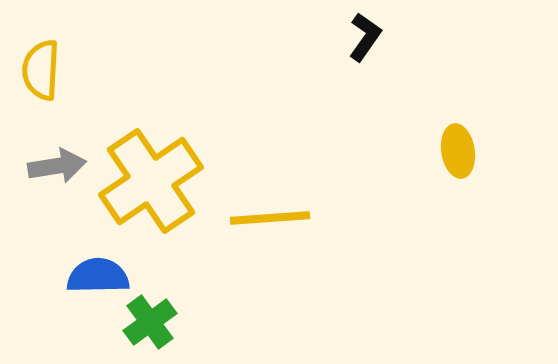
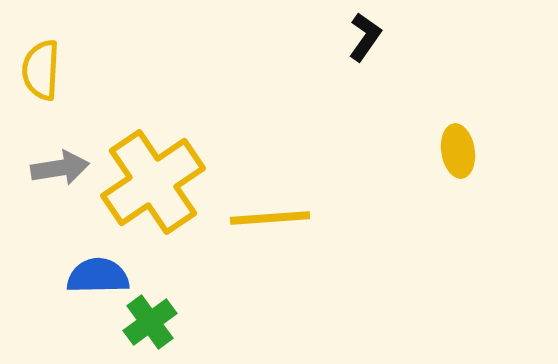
gray arrow: moved 3 px right, 2 px down
yellow cross: moved 2 px right, 1 px down
